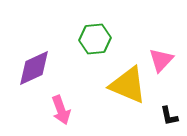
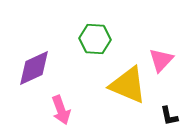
green hexagon: rotated 8 degrees clockwise
